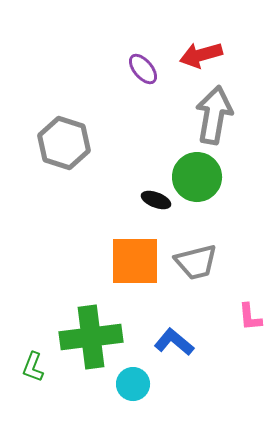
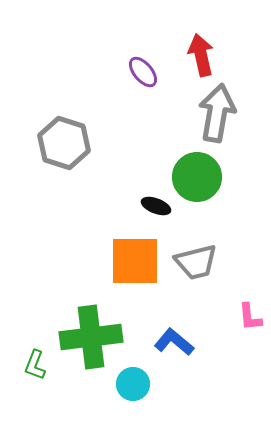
red arrow: rotated 93 degrees clockwise
purple ellipse: moved 3 px down
gray arrow: moved 3 px right, 2 px up
black ellipse: moved 6 px down
green L-shape: moved 2 px right, 2 px up
